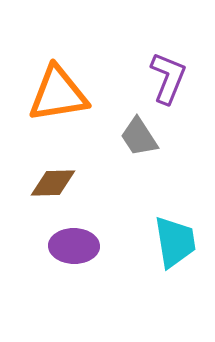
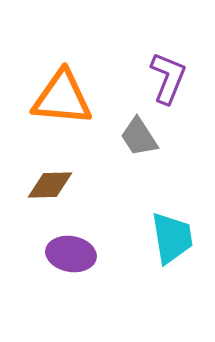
orange triangle: moved 4 px right, 4 px down; rotated 14 degrees clockwise
brown diamond: moved 3 px left, 2 px down
cyan trapezoid: moved 3 px left, 4 px up
purple ellipse: moved 3 px left, 8 px down; rotated 9 degrees clockwise
